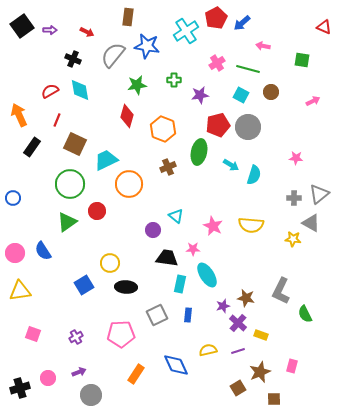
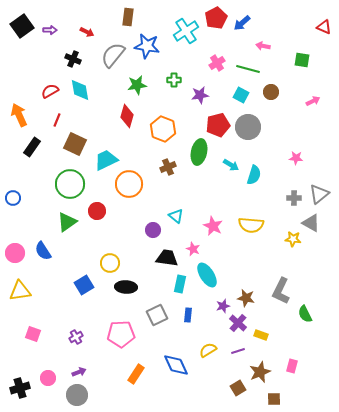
pink star at (193, 249): rotated 24 degrees clockwise
yellow semicircle at (208, 350): rotated 18 degrees counterclockwise
gray circle at (91, 395): moved 14 px left
